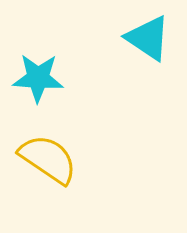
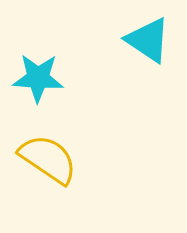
cyan triangle: moved 2 px down
